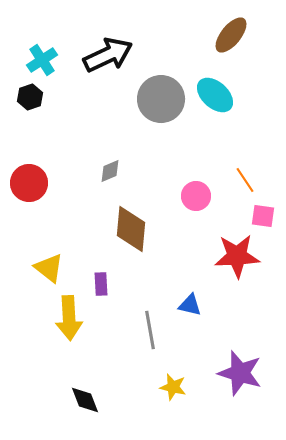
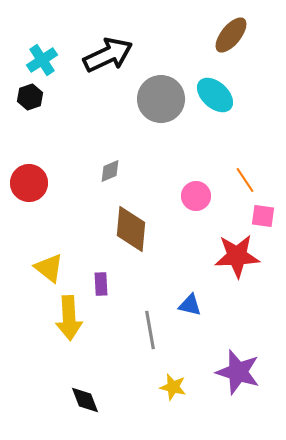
purple star: moved 2 px left, 1 px up
